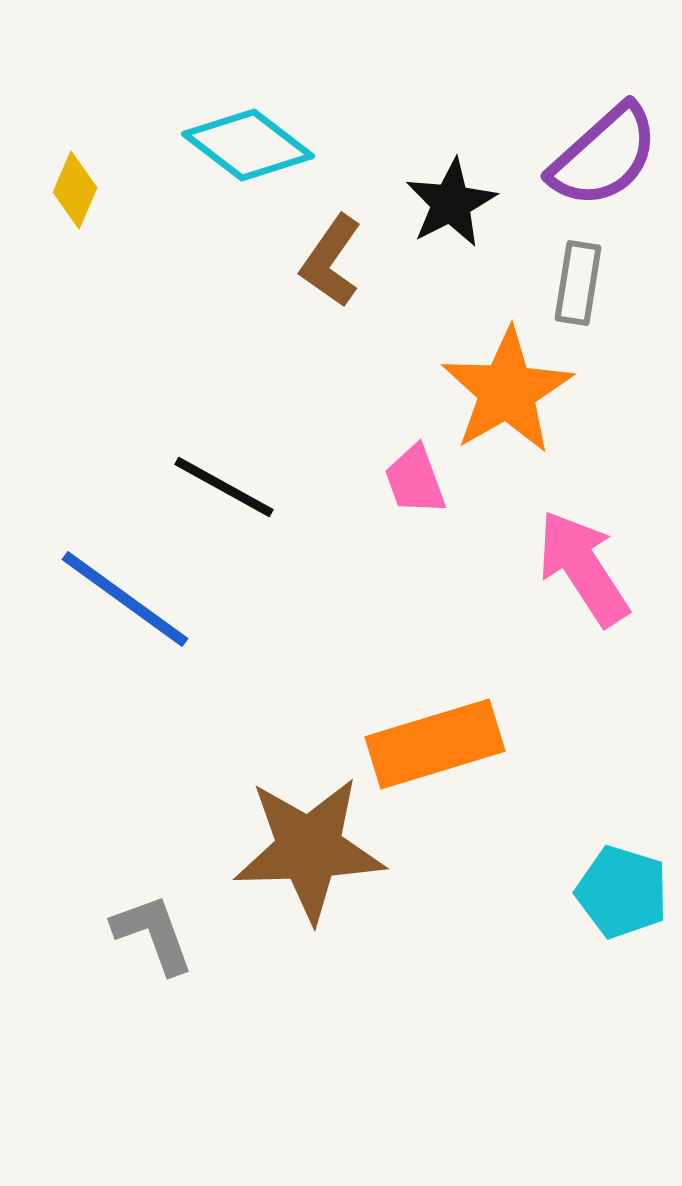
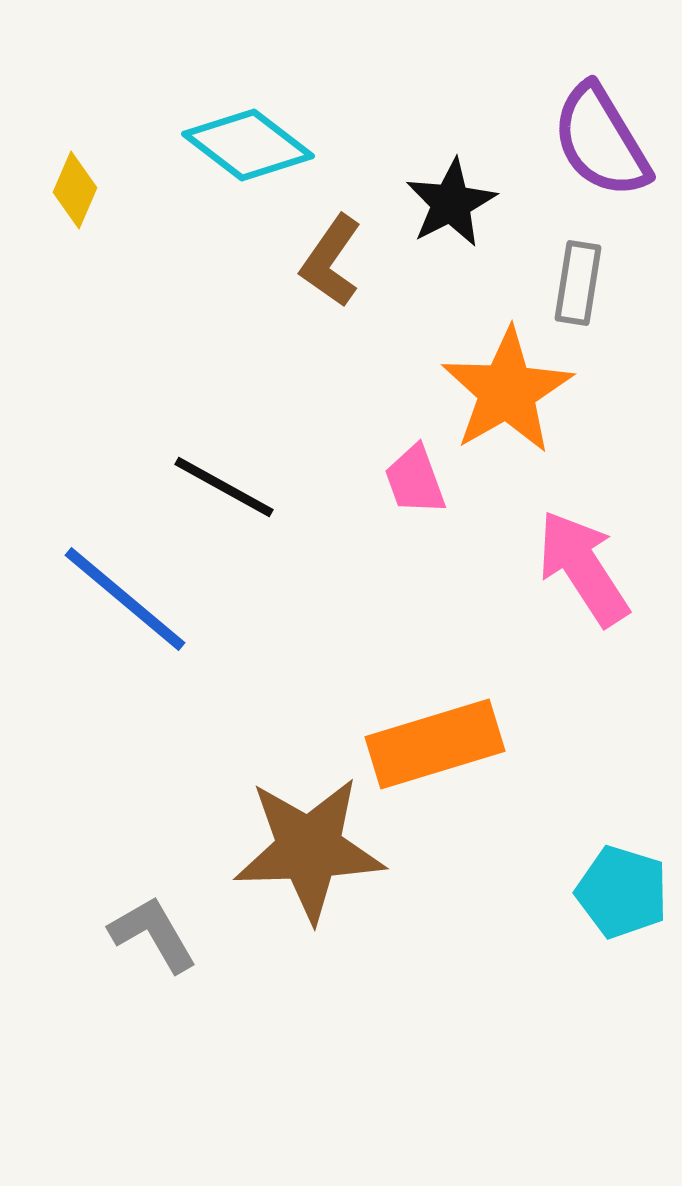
purple semicircle: moved 3 px left, 15 px up; rotated 101 degrees clockwise
blue line: rotated 4 degrees clockwise
gray L-shape: rotated 10 degrees counterclockwise
